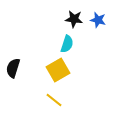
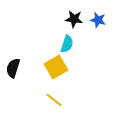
yellow square: moved 2 px left, 3 px up
